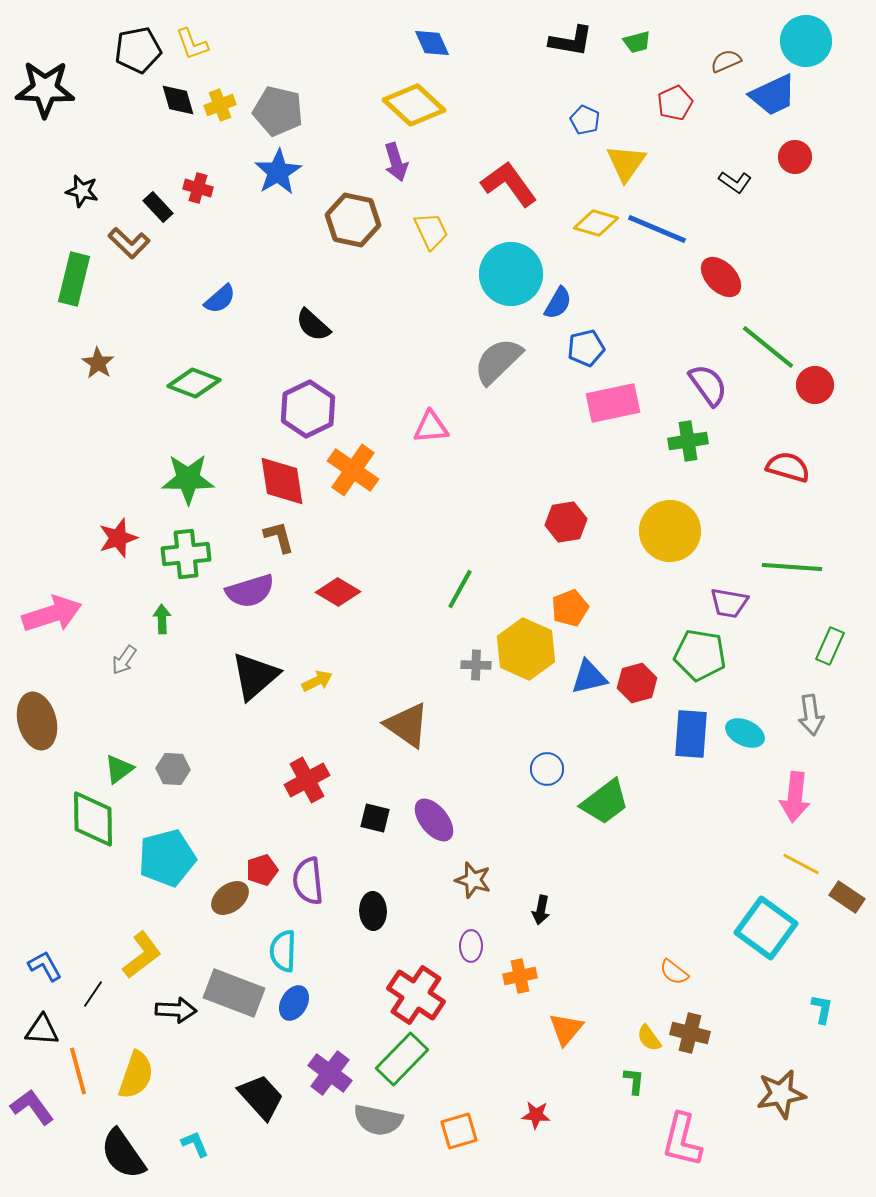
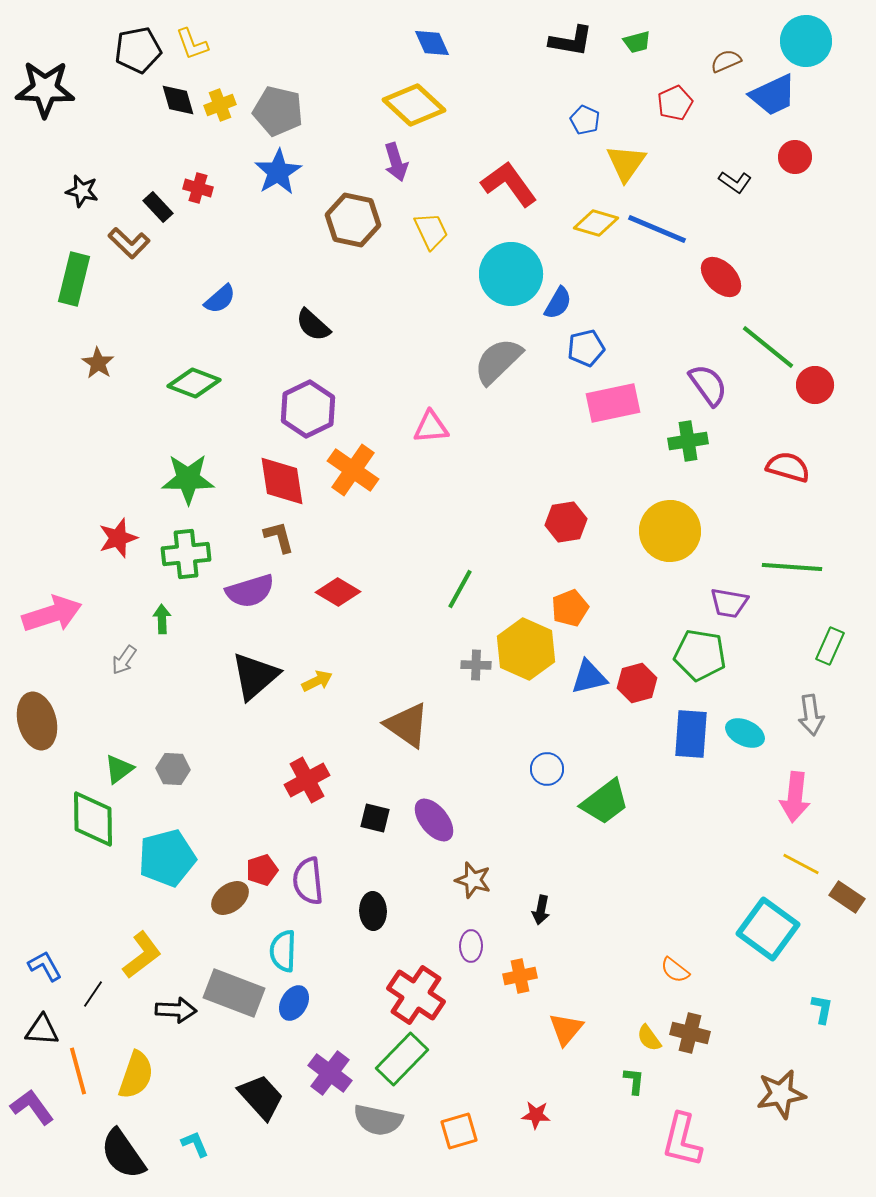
cyan square at (766, 928): moved 2 px right, 1 px down
orange semicircle at (674, 972): moved 1 px right, 2 px up
